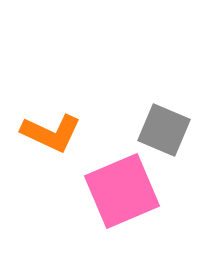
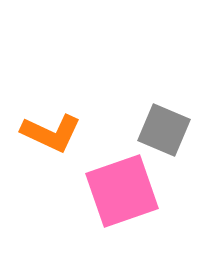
pink square: rotated 4 degrees clockwise
